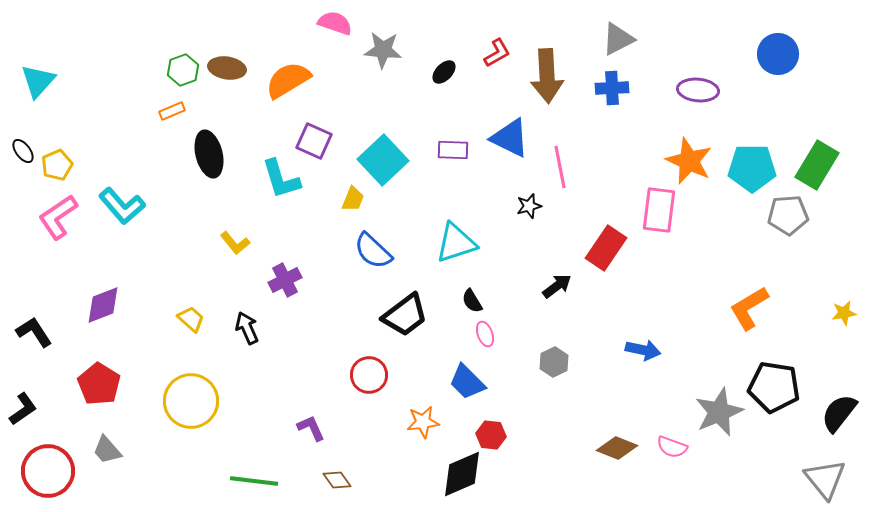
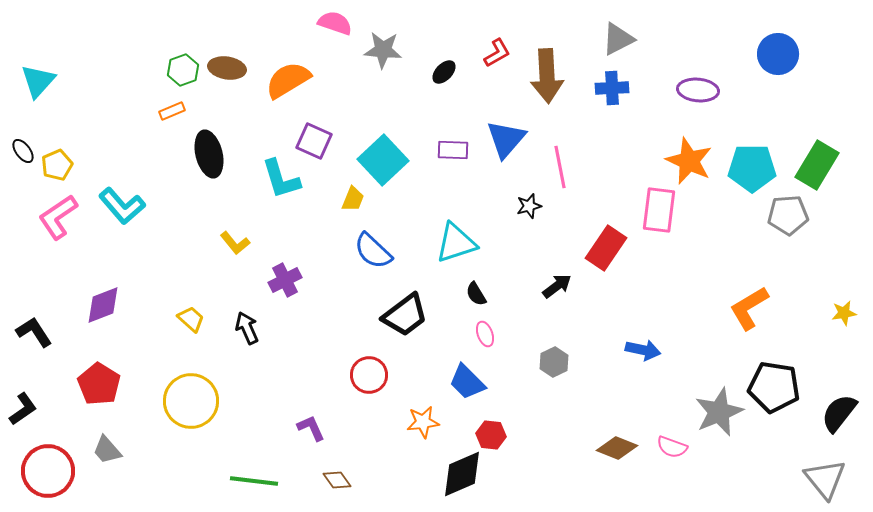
blue triangle at (510, 138): moved 4 px left, 1 px down; rotated 45 degrees clockwise
black semicircle at (472, 301): moved 4 px right, 7 px up
